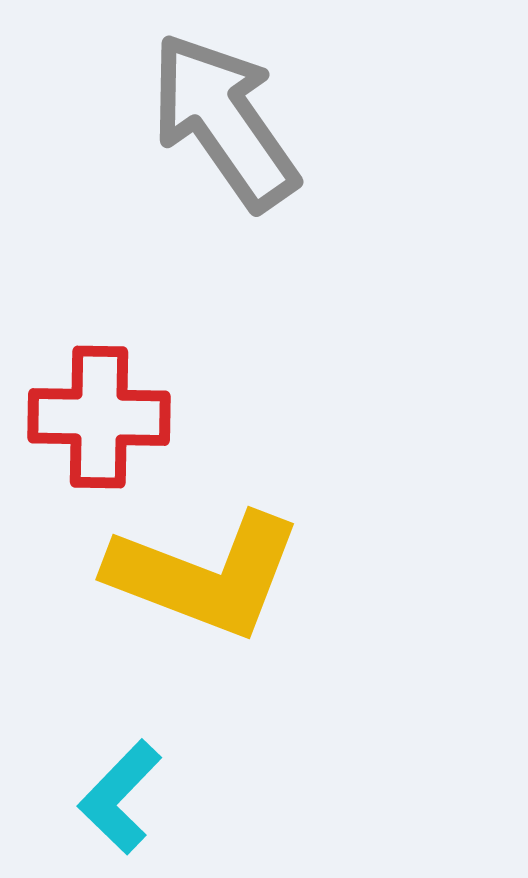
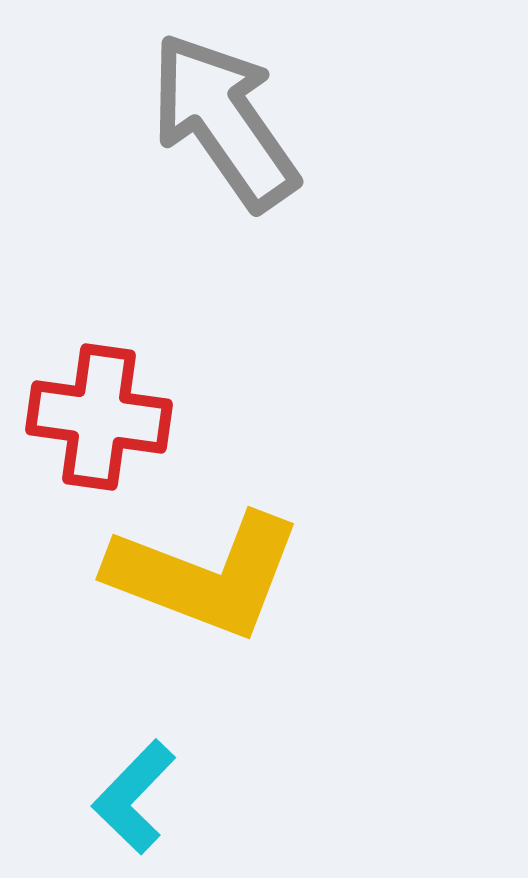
red cross: rotated 7 degrees clockwise
cyan L-shape: moved 14 px right
